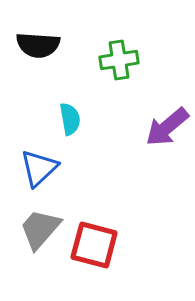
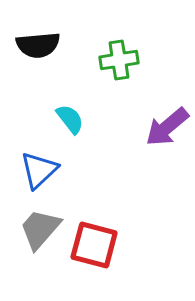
black semicircle: rotated 9 degrees counterclockwise
cyan semicircle: rotated 28 degrees counterclockwise
blue triangle: moved 2 px down
